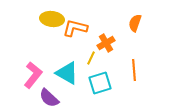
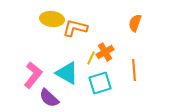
orange cross: moved 1 px left, 9 px down
